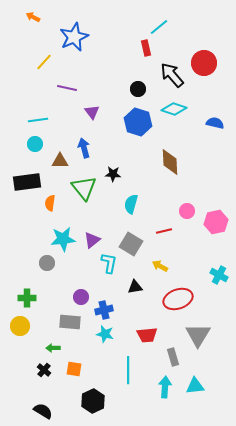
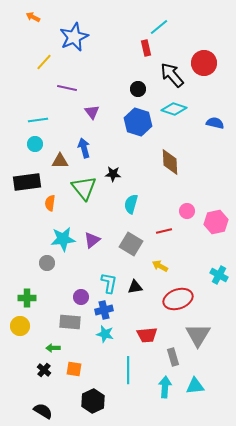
cyan L-shape at (109, 263): moved 20 px down
